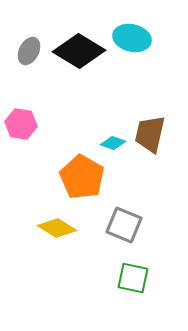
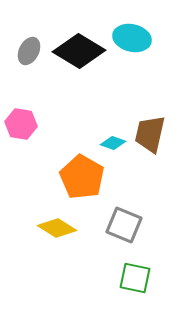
green square: moved 2 px right
